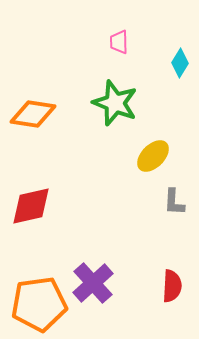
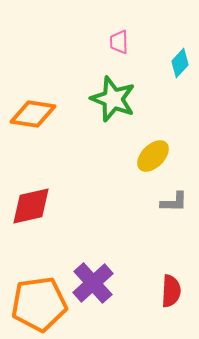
cyan diamond: rotated 12 degrees clockwise
green star: moved 2 px left, 4 px up
gray L-shape: rotated 92 degrees counterclockwise
red semicircle: moved 1 px left, 5 px down
